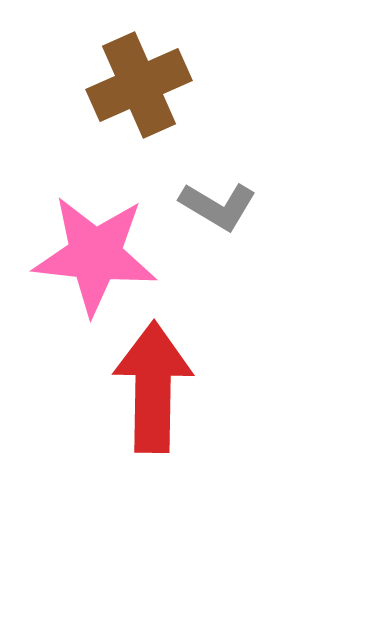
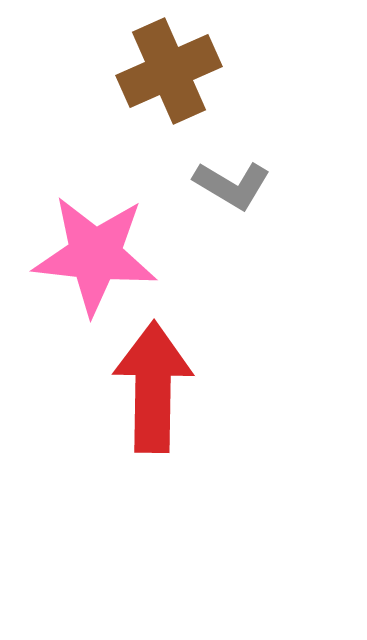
brown cross: moved 30 px right, 14 px up
gray L-shape: moved 14 px right, 21 px up
